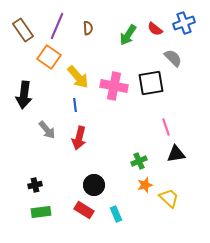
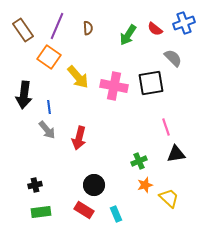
blue line: moved 26 px left, 2 px down
